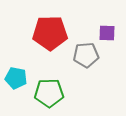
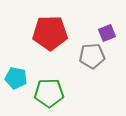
purple square: rotated 24 degrees counterclockwise
gray pentagon: moved 6 px right, 1 px down
